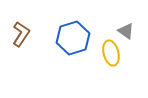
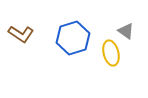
brown L-shape: rotated 90 degrees clockwise
